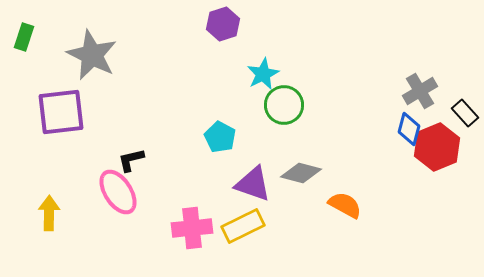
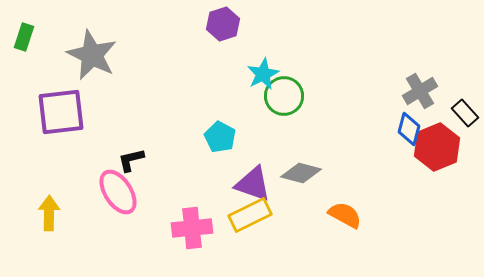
green circle: moved 9 px up
orange semicircle: moved 10 px down
yellow rectangle: moved 7 px right, 11 px up
